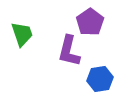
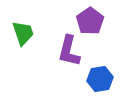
purple pentagon: moved 1 px up
green trapezoid: moved 1 px right, 1 px up
